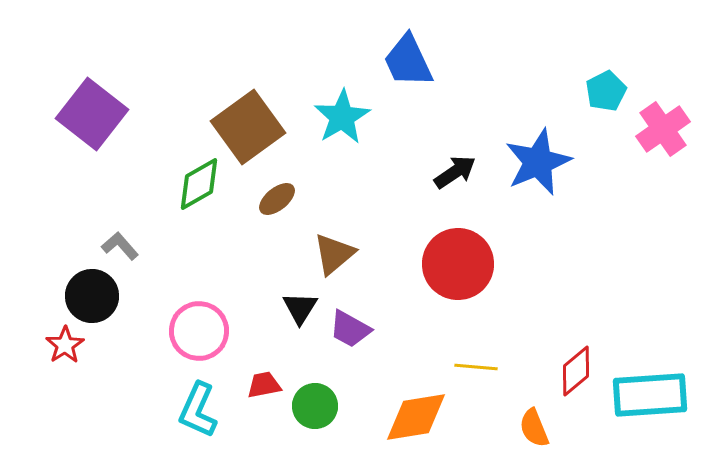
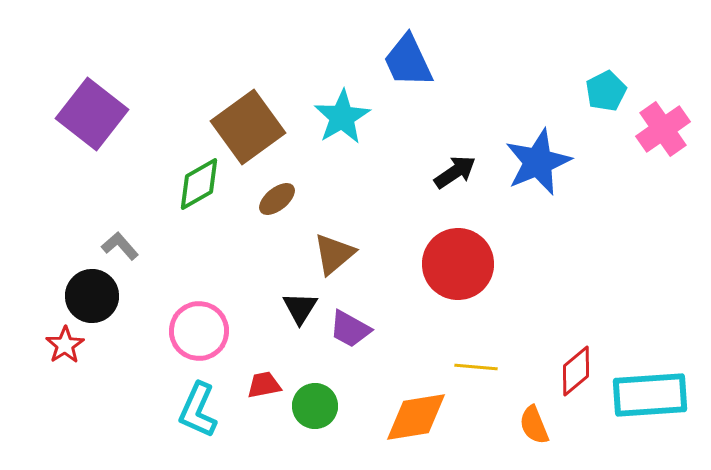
orange semicircle: moved 3 px up
